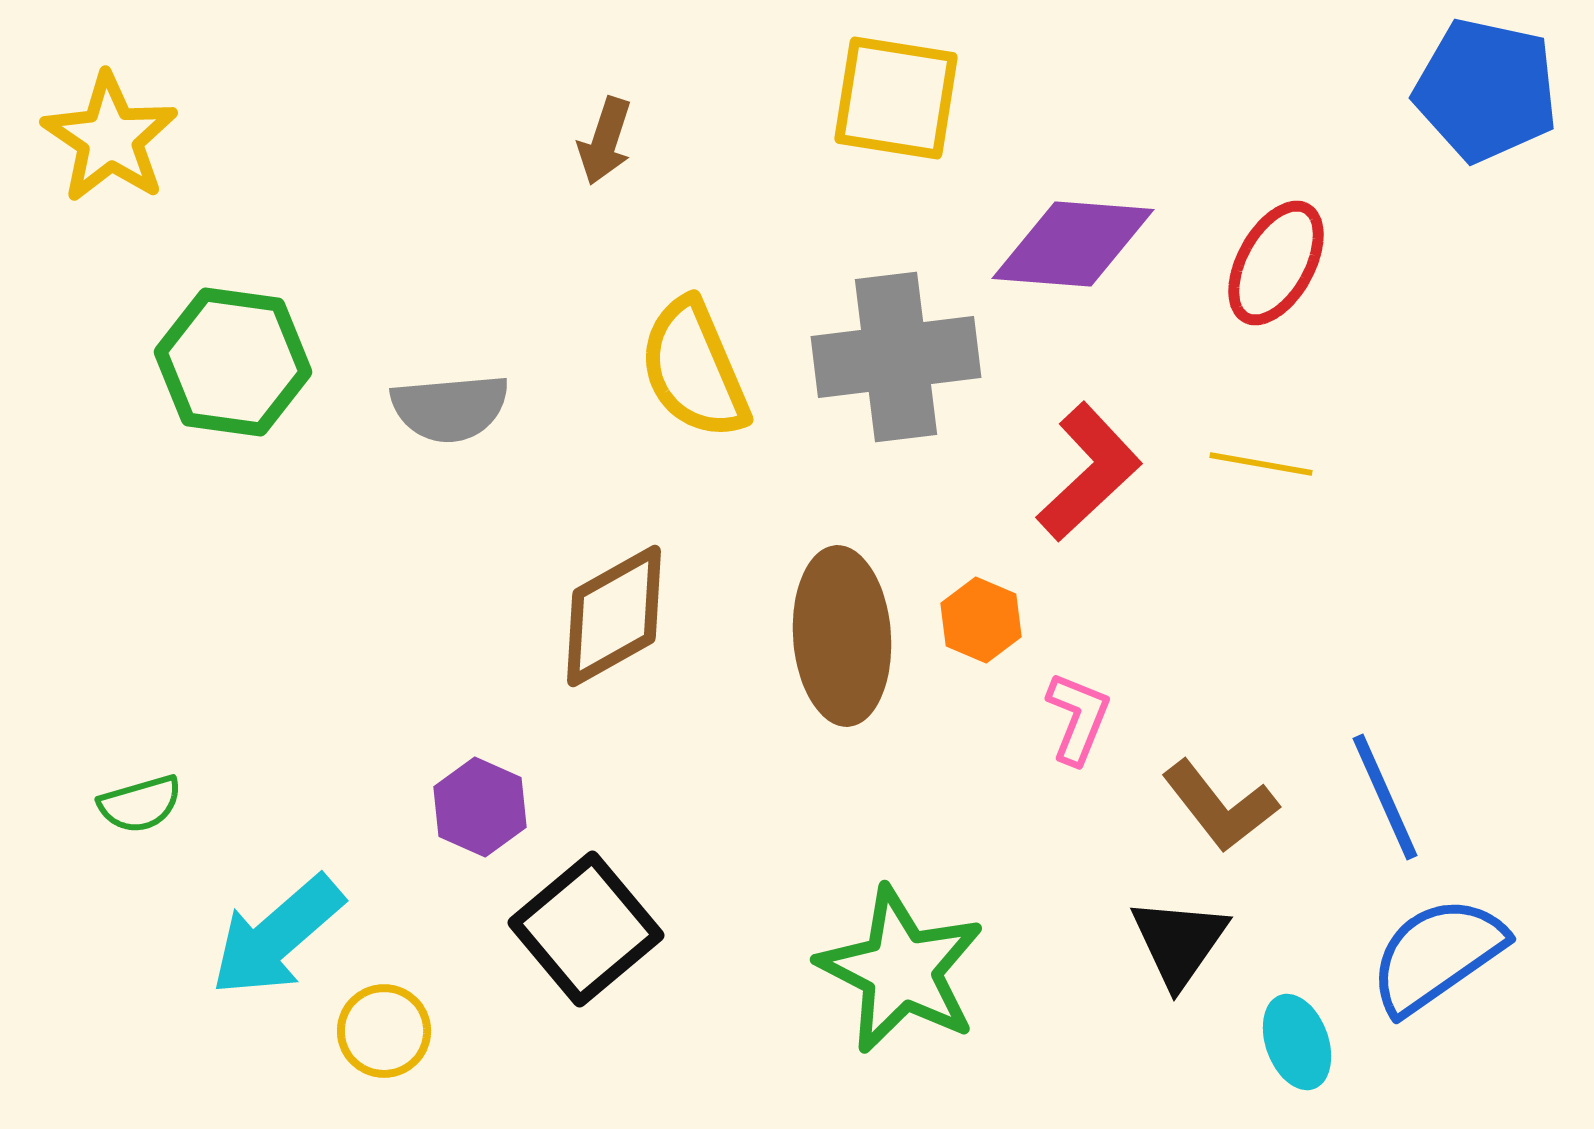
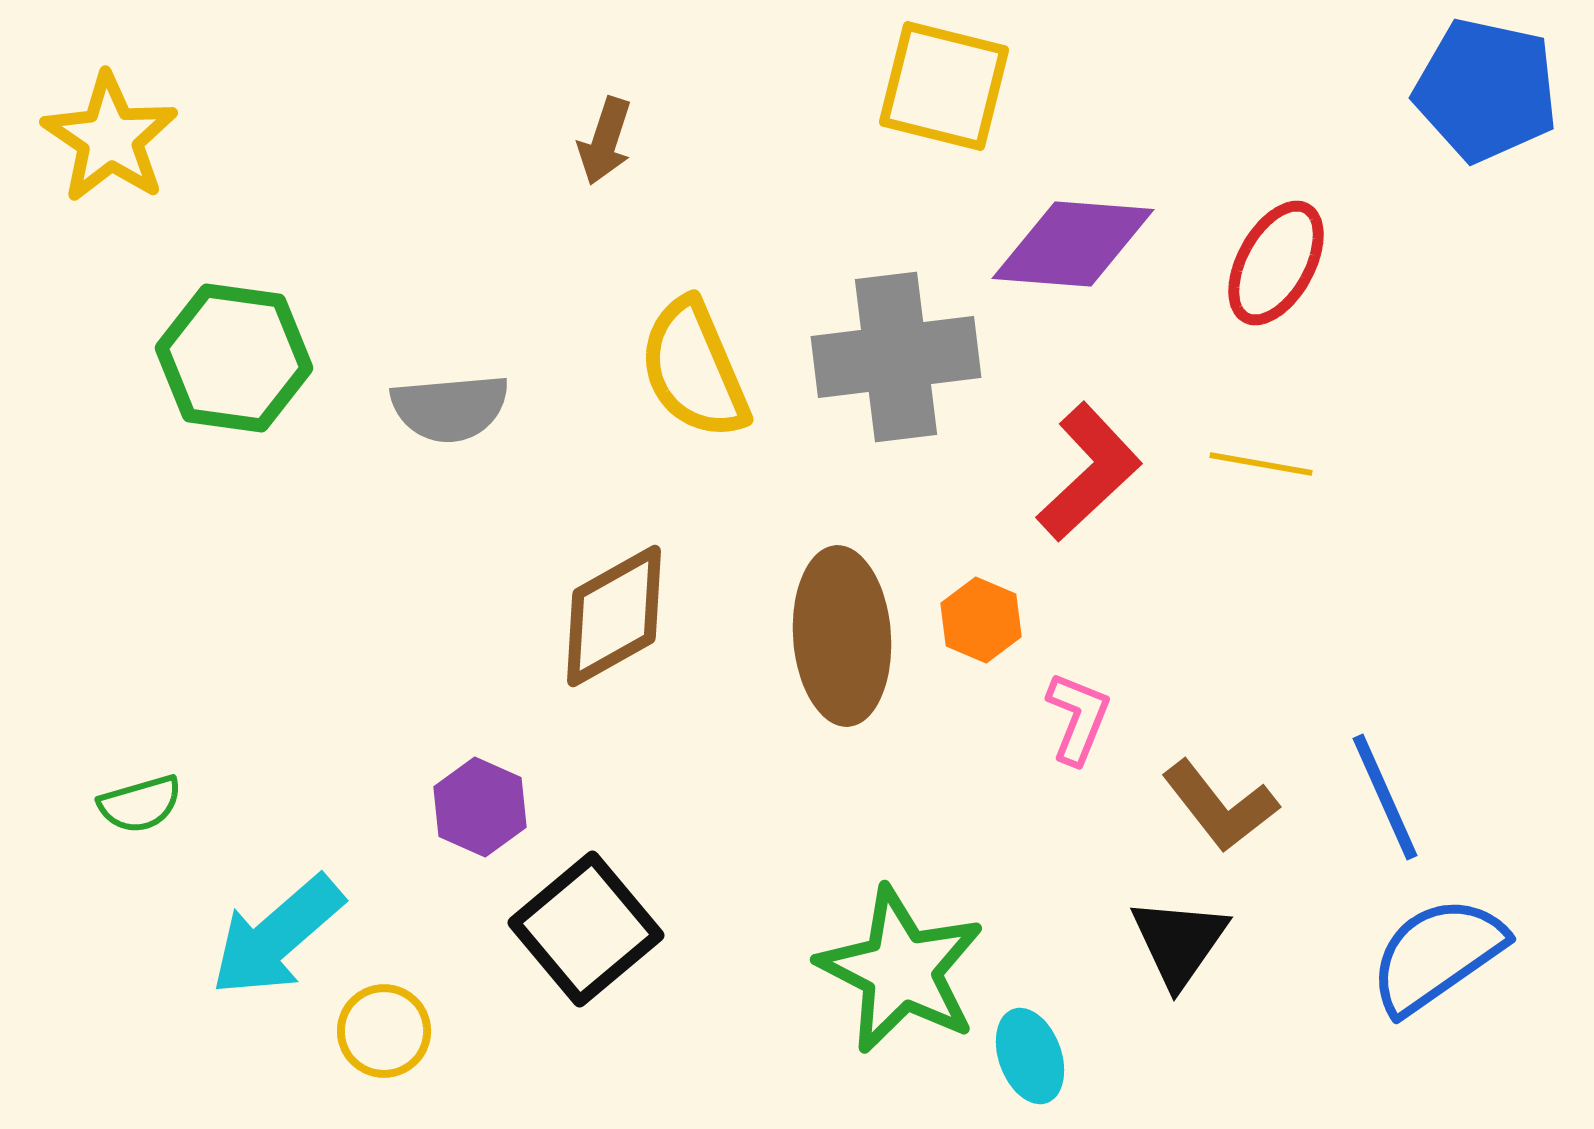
yellow square: moved 48 px right, 12 px up; rotated 5 degrees clockwise
green hexagon: moved 1 px right, 4 px up
cyan ellipse: moved 267 px left, 14 px down
